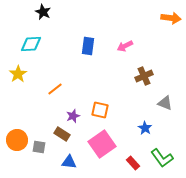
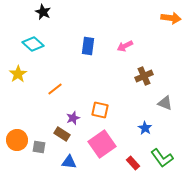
cyan diamond: moved 2 px right; rotated 45 degrees clockwise
purple star: moved 2 px down
